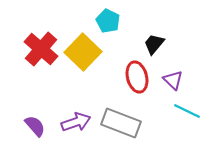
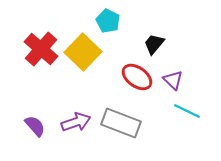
red ellipse: rotated 40 degrees counterclockwise
